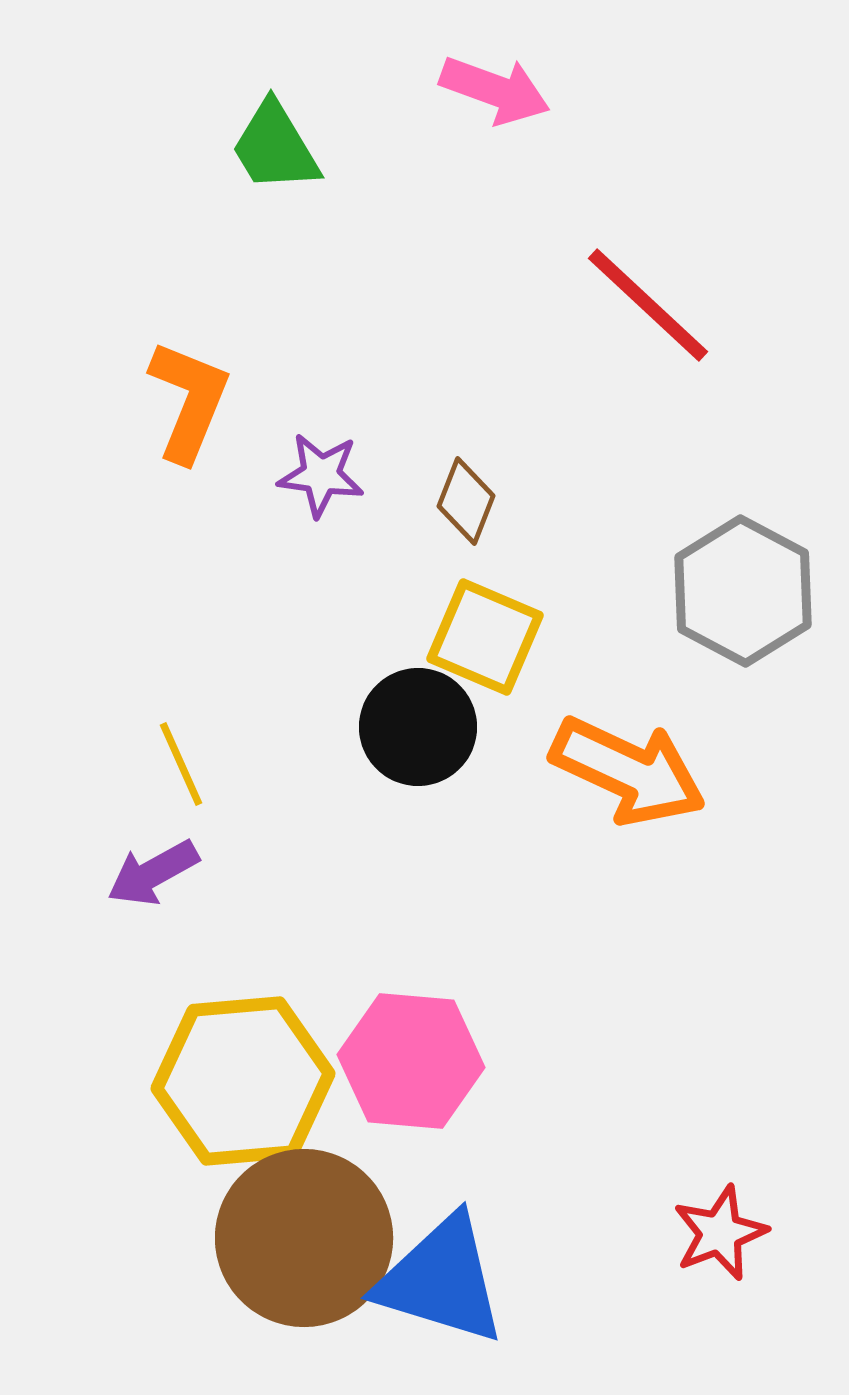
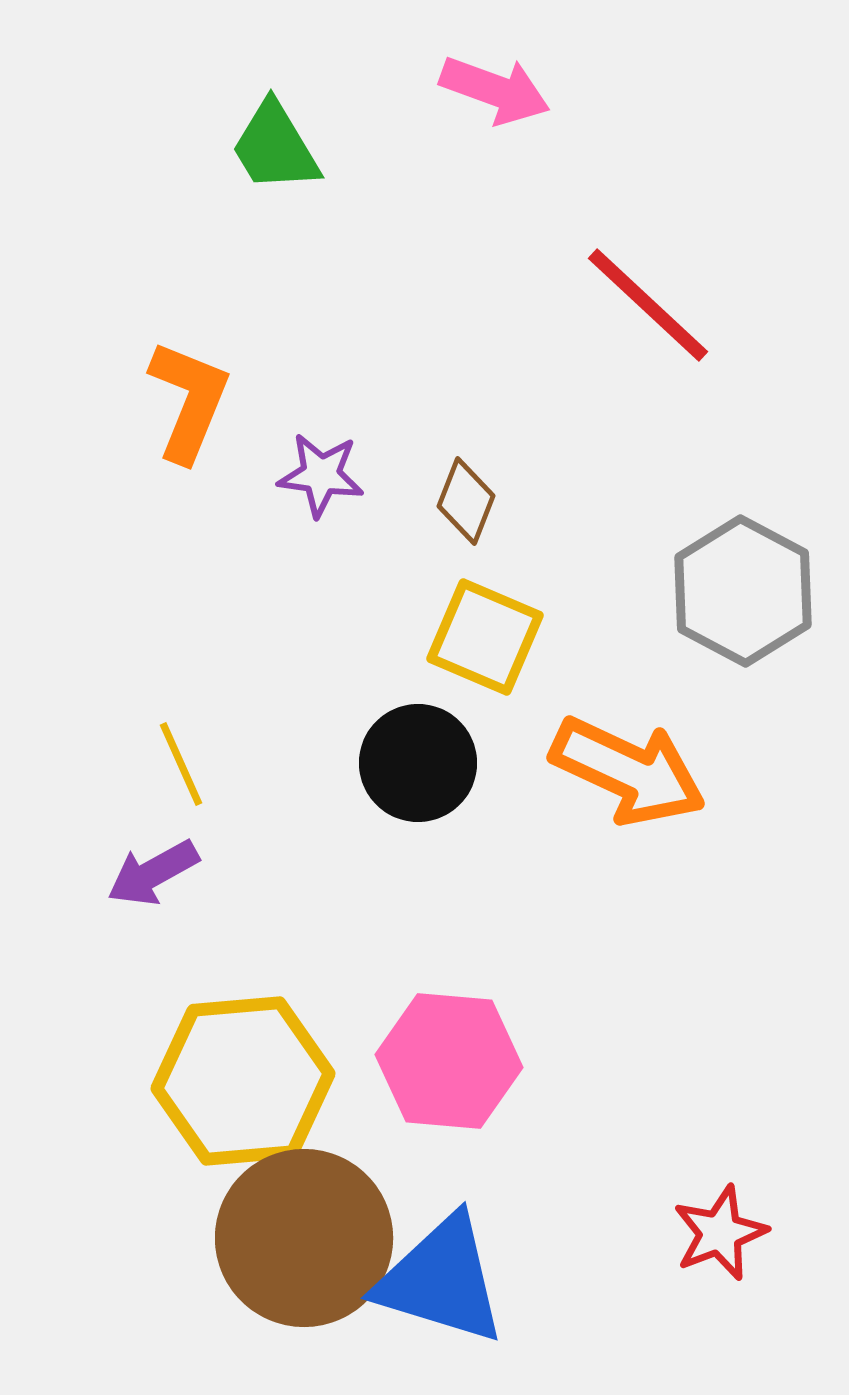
black circle: moved 36 px down
pink hexagon: moved 38 px right
